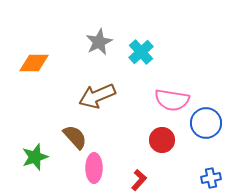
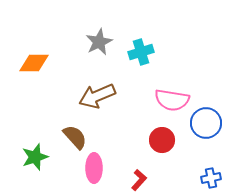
cyan cross: rotated 25 degrees clockwise
